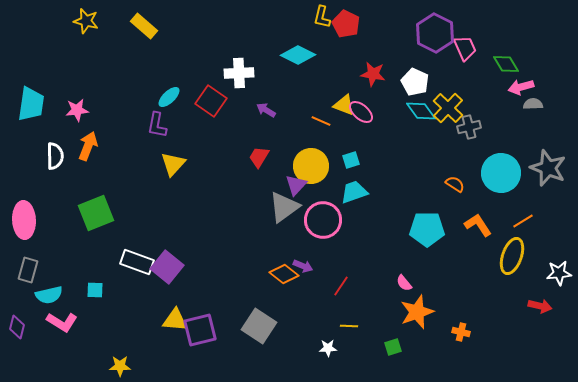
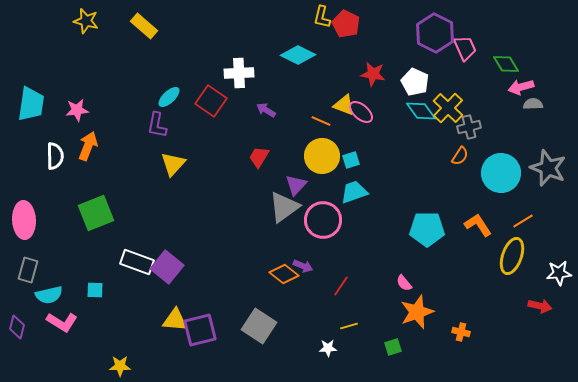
yellow circle at (311, 166): moved 11 px right, 10 px up
orange semicircle at (455, 184): moved 5 px right, 28 px up; rotated 90 degrees clockwise
yellow line at (349, 326): rotated 18 degrees counterclockwise
